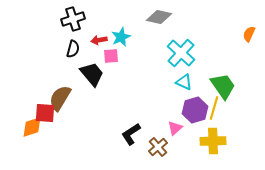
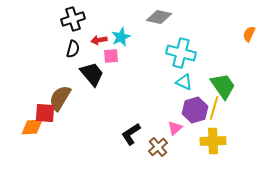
cyan cross: rotated 28 degrees counterclockwise
orange diamond: rotated 15 degrees clockwise
